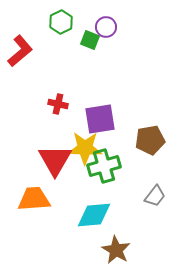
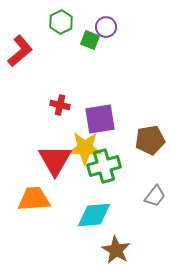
red cross: moved 2 px right, 1 px down
